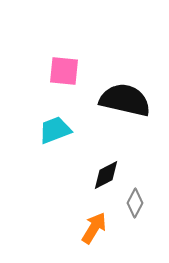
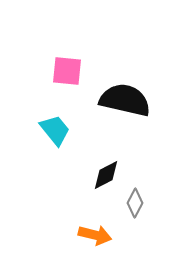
pink square: moved 3 px right
cyan trapezoid: rotated 72 degrees clockwise
orange arrow: moved 1 px right, 7 px down; rotated 72 degrees clockwise
